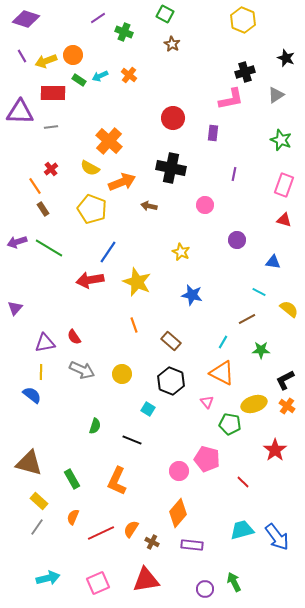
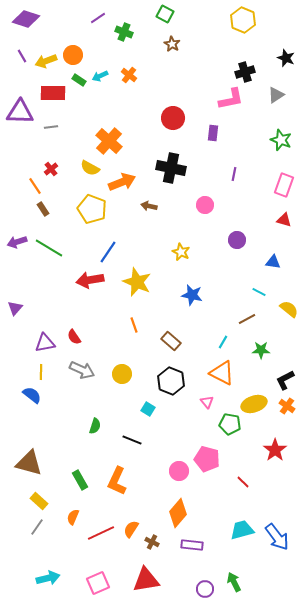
green rectangle at (72, 479): moved 8 px right, 1 px down
